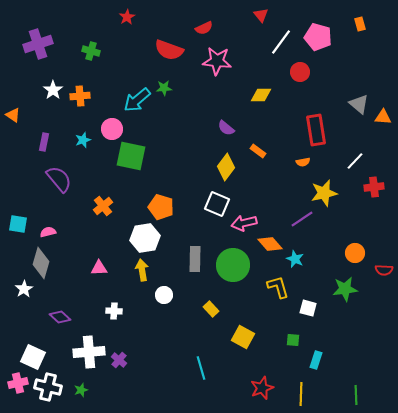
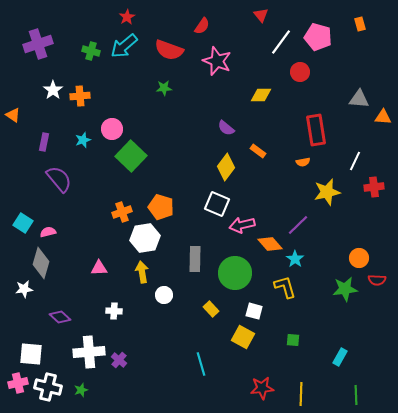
red semicircle at (204, 28): moved 2 px left, 2 px up; rotated 30 degrees counterclockwise
pink star at (217, 61): rotated 16 degrees clockwise
cyan arrow at (137, 100): moved 13 px left, 54 px up
gray triangle at (359, 104): moved 5 px up; rotated 35 degrees counterclockwise
green square at (131, 156): rotated 32 degrees clockwise
white line at (355, 161): rotated 18 degrees counterclockwise
yellow star at (324, 193): moved 3 px right, 1 px up
orange cross at (103, 206): moved 19 px right, 6 px down; rotated 18 degrees clockwise
purple line at (302, 219): moved 4 px left, 6 px down; rotated 10 degrees counterclockwise
pink arrow at (244, 223): moved 2 px left, 2 px down
cyan square at (18, 224): moved 5 px right, 1 px up; rotated 24 degrees clockwise
orange circle at (355, 253): moved 4 px right, 5 px down
cyan star at (295, 259): rotated 12 degrees clockwise
green circle at (233, 265): moved 2 px right, 8 px down
yellow arrow at (142, 270): moved 2 px down
red semicircle at (384, 270): moved 7 px left, 10 px down
yellow L-shape at (278, 287): moved 7 px right
white star at (24, 289): rotated 24 degrees clockwise
white square at (308, 308): moved 54 px left, 3 px down
white square at (33, 357): moved 2 px left, 3 px up; rotated 20 degrees counterclockwise
cyan rectangle at (316, 360): moved 24 px right, 3 px up; rotated 12 degrees clockwise
cyan line at (201, 368): moved 4 px up
red star at (262, 388): rotated 15 degrees clockwise
